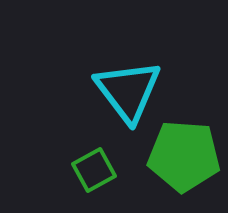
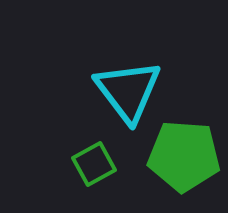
green square: moved 6 px up
